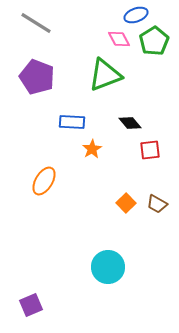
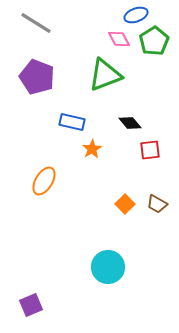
blue rectangle: rotated 10 degrees clockwise
orange square: moved 1 px left, 1 px down
